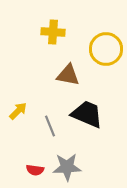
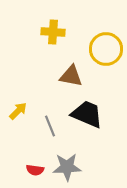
brown triangle: moved 3 px right, 1 px down
